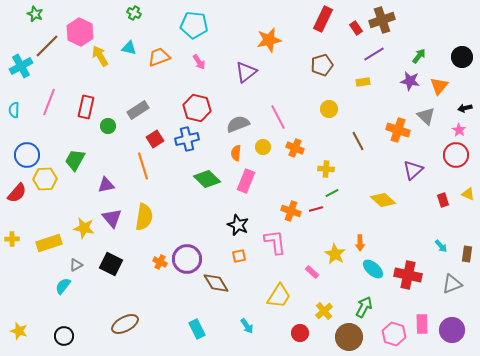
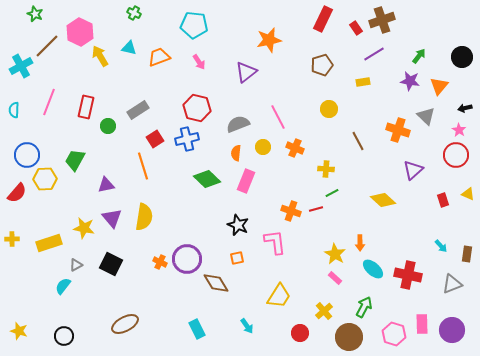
orange square at (239, 256): moved 2 px left, 2 px down
pink rectangle at (312, 272): moved 23 px right, 6 px down
